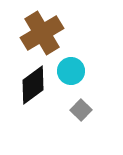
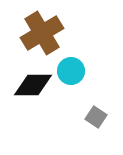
black diamond: rotated 36 degrees clockwise
gray square: moved 15 px right, 7 px down; rotated 10 degrees counterclockwise
